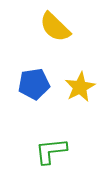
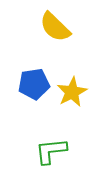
yellow star: moved 8 px left, 5 px down
